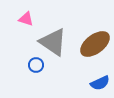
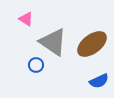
pink triangle: rotated 14 degrees clockwise
brown ellipse: moved 3 px left
blue semicircle: moved 1 px left, 2 px up
